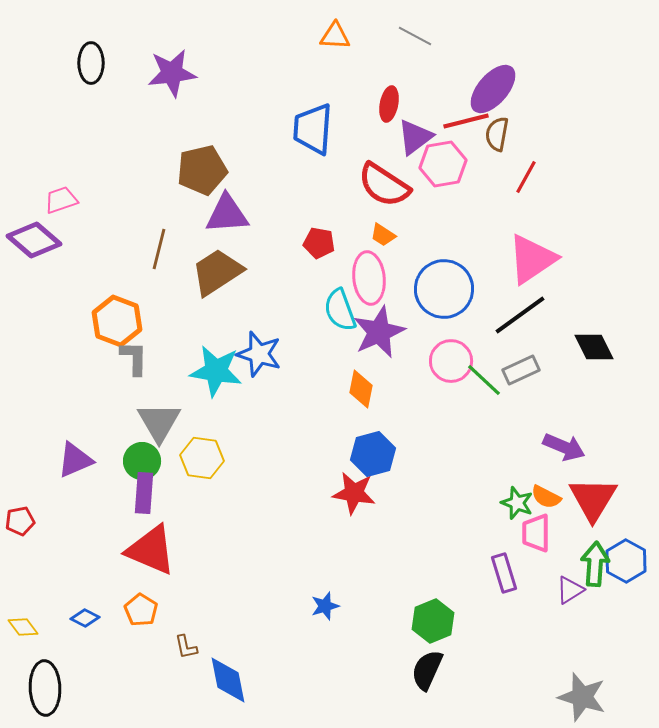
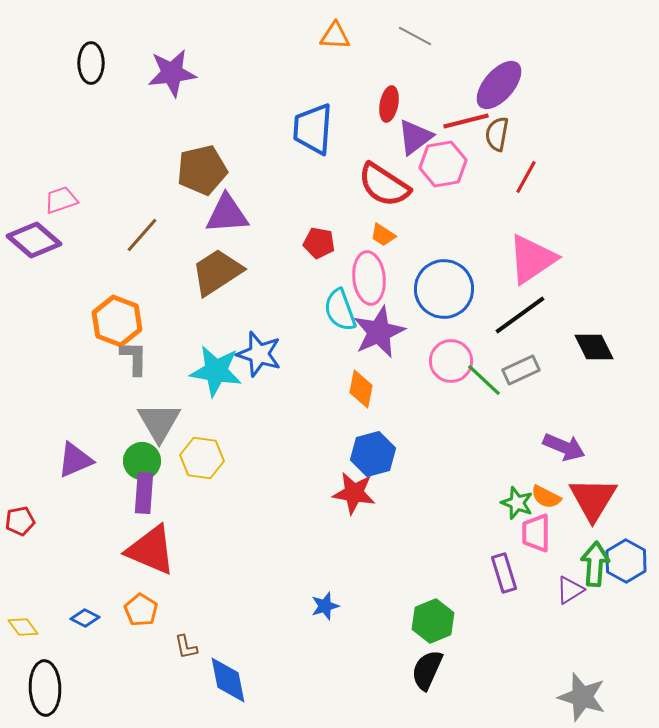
purple ellipse at (493, 89): moved 6 px right, 4 px up
brown line at (159, 249): moved 17 px left, 14 px up; rotated 27 degrees clockwise
